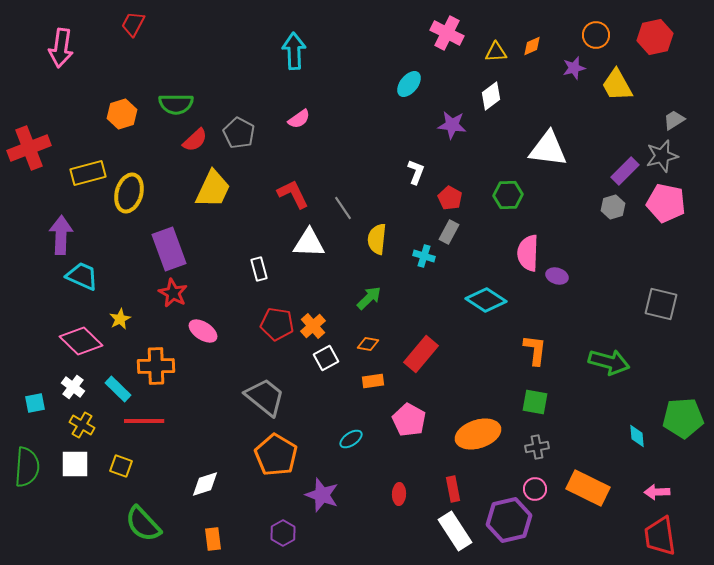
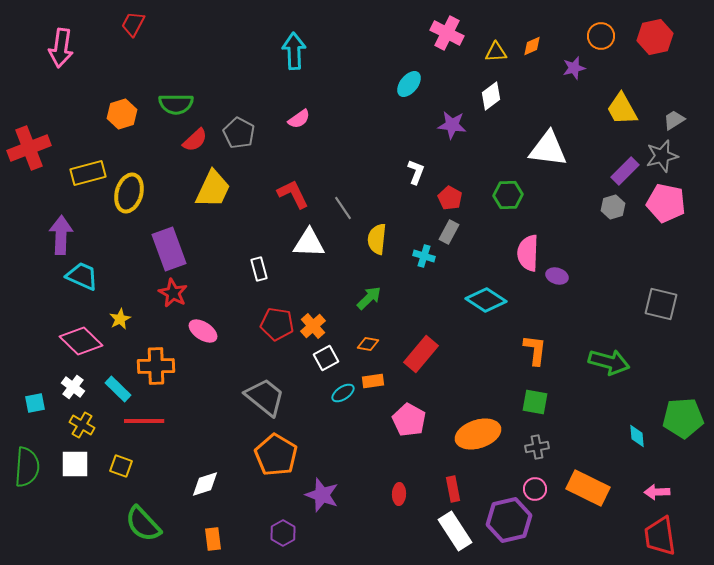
orange circle at (596, 35): moved 5 px right, 1 px down
yellow trapezoid at (617, 85): moved 5 px right, 24 px down
cyan ellipse at (351, 439): moved 8 px left, 46 px up
